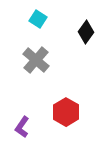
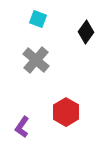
cyan square: rotated 12 degrees counterclockwise
